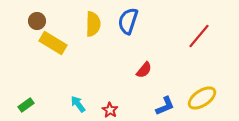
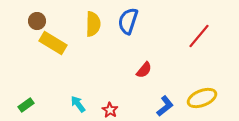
yellow ellipse: rotated 12 degrees clockwise
blue L-shape: rotated 15 degrees counterclockwise
